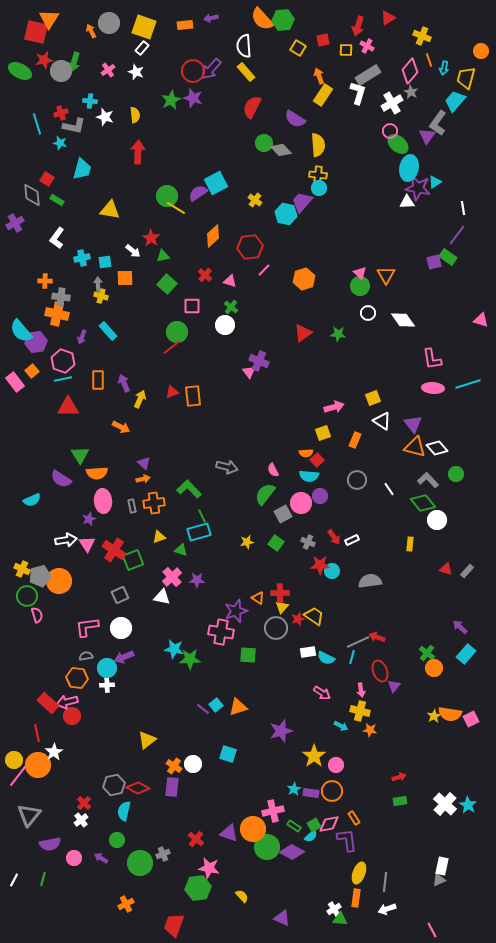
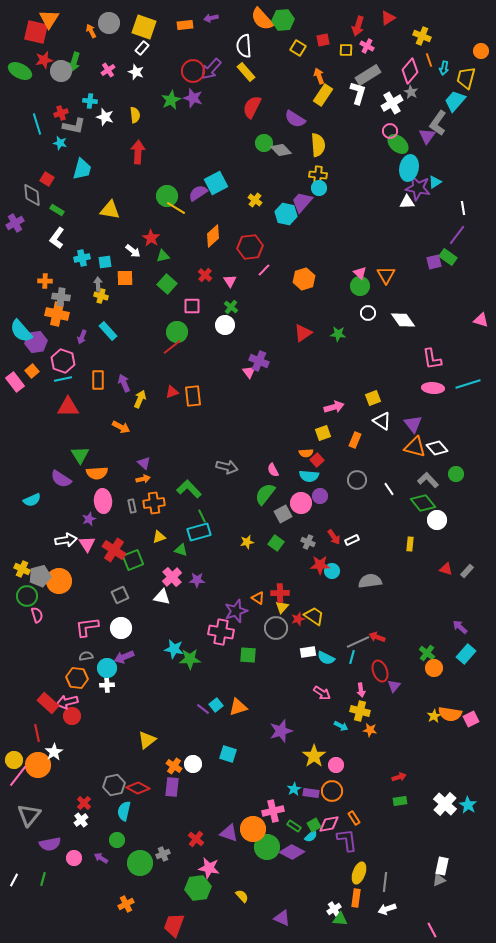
green rectangle at (57, 200): moved 10 px down
pink triangle at (230, 281): rotated 40 degrees clockwise
